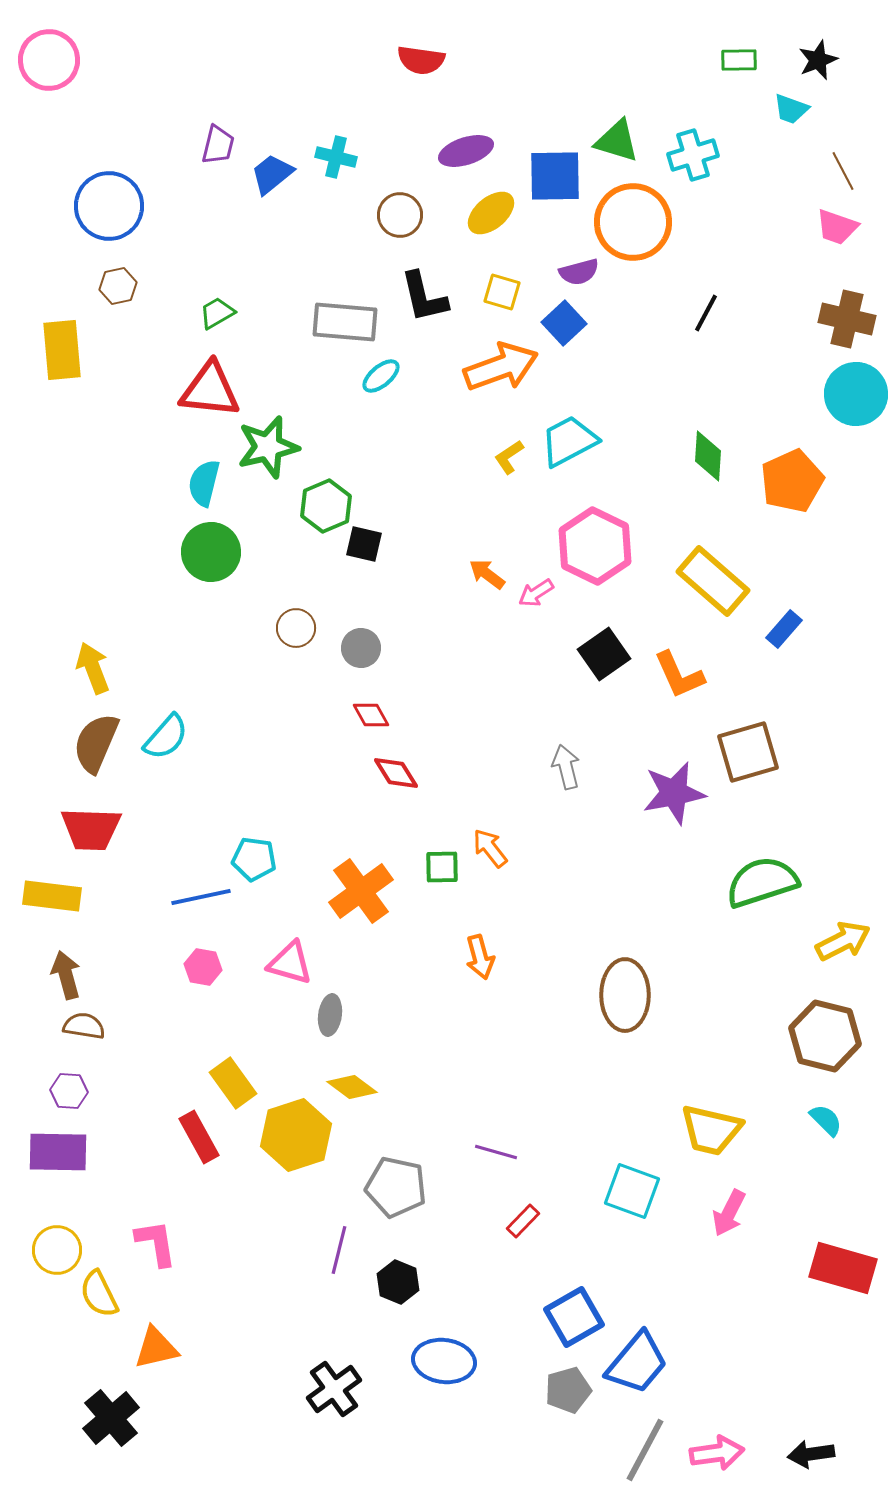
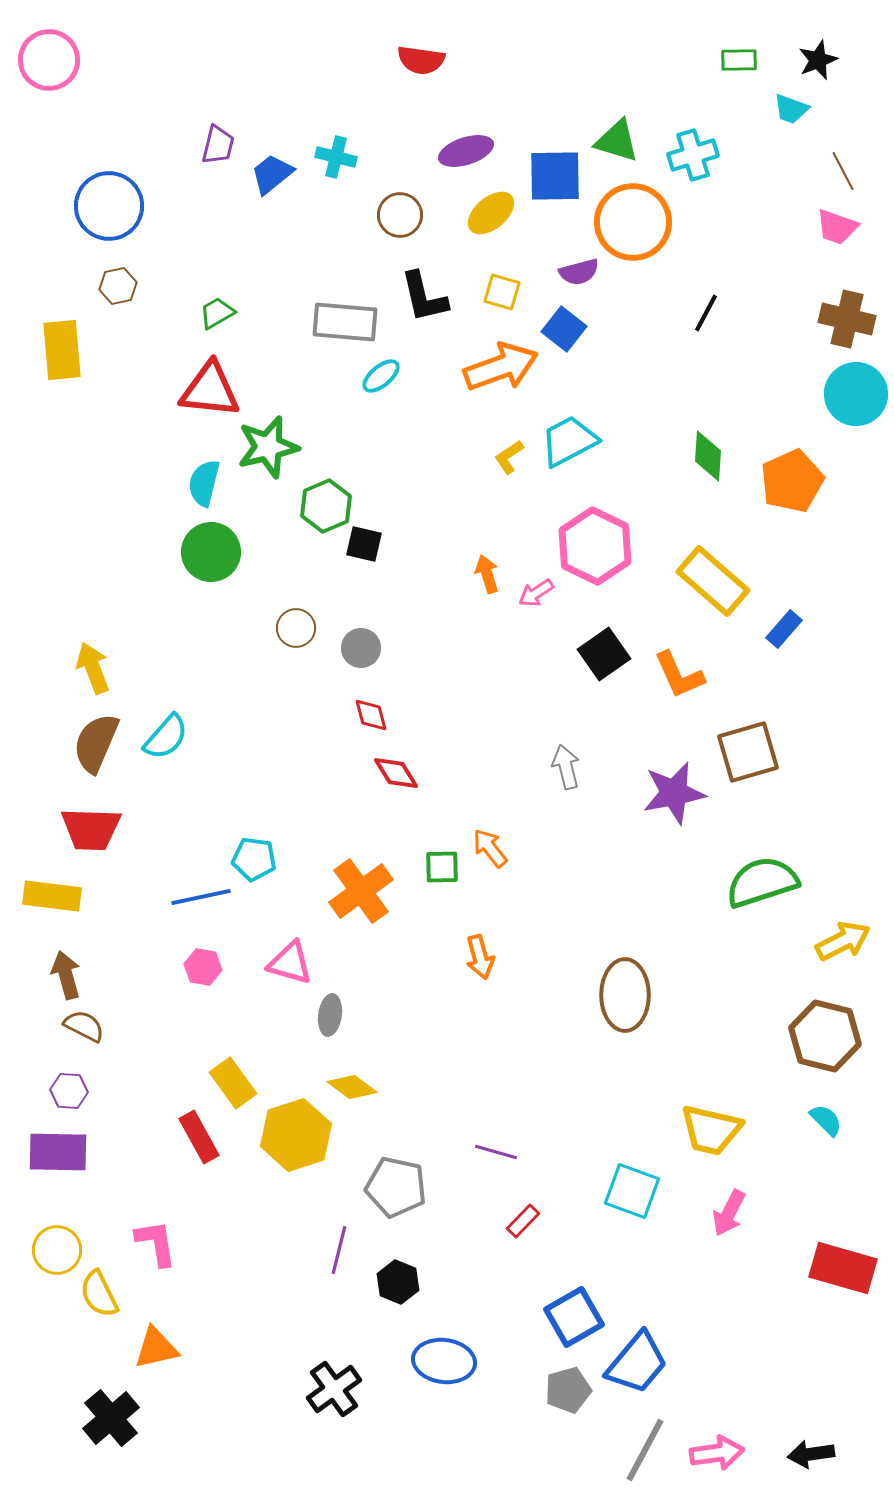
blue square at (564, 323): moved 6 px down; rotated 9 degrees counterclockwise
orange arrow at (487, 574): rotated 36 degrees clockwise
red diamond at (371, 715): rotated 15 degrees clockwise
brown semicircle at (84, 1026): rotated 18 degrees clockwise
